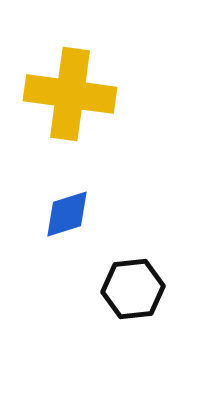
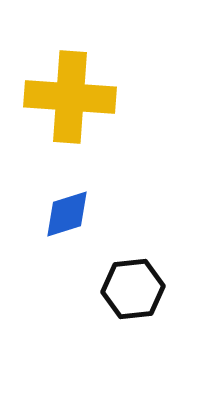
yellow cross: moved 3 px down; rotated 4 degrees counterclockwise
